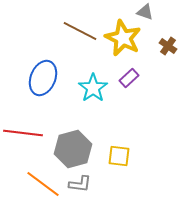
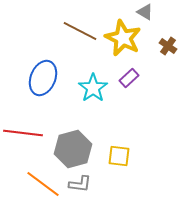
gray triangle: rotated 12 degrees clockwise
